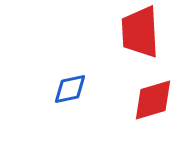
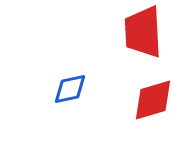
red trapezoid: moved 3 px right
